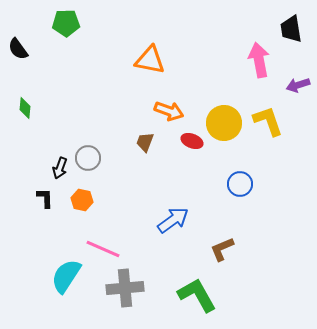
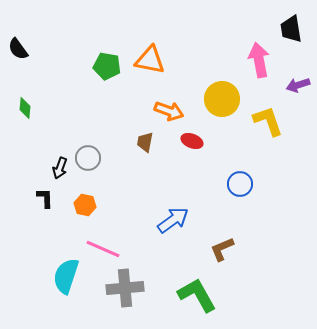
green pentagon: moved 41 px right, 43 px down; rotated 12 degrees clockwise
yellow circle: moved 2 px left, 24 px up
brown trapezoid: rotated 10 degrees counterclockwise
orange hexagon: moved 3 px right, 5 px down
cyan semicircle: rotated 15 degrees counterclockwise
